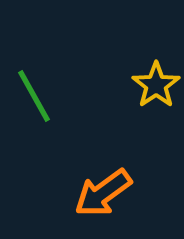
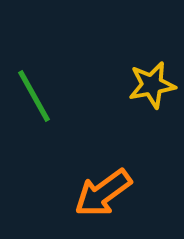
yellow star: moved 4 px left; rotated 24 degrees clockwise
